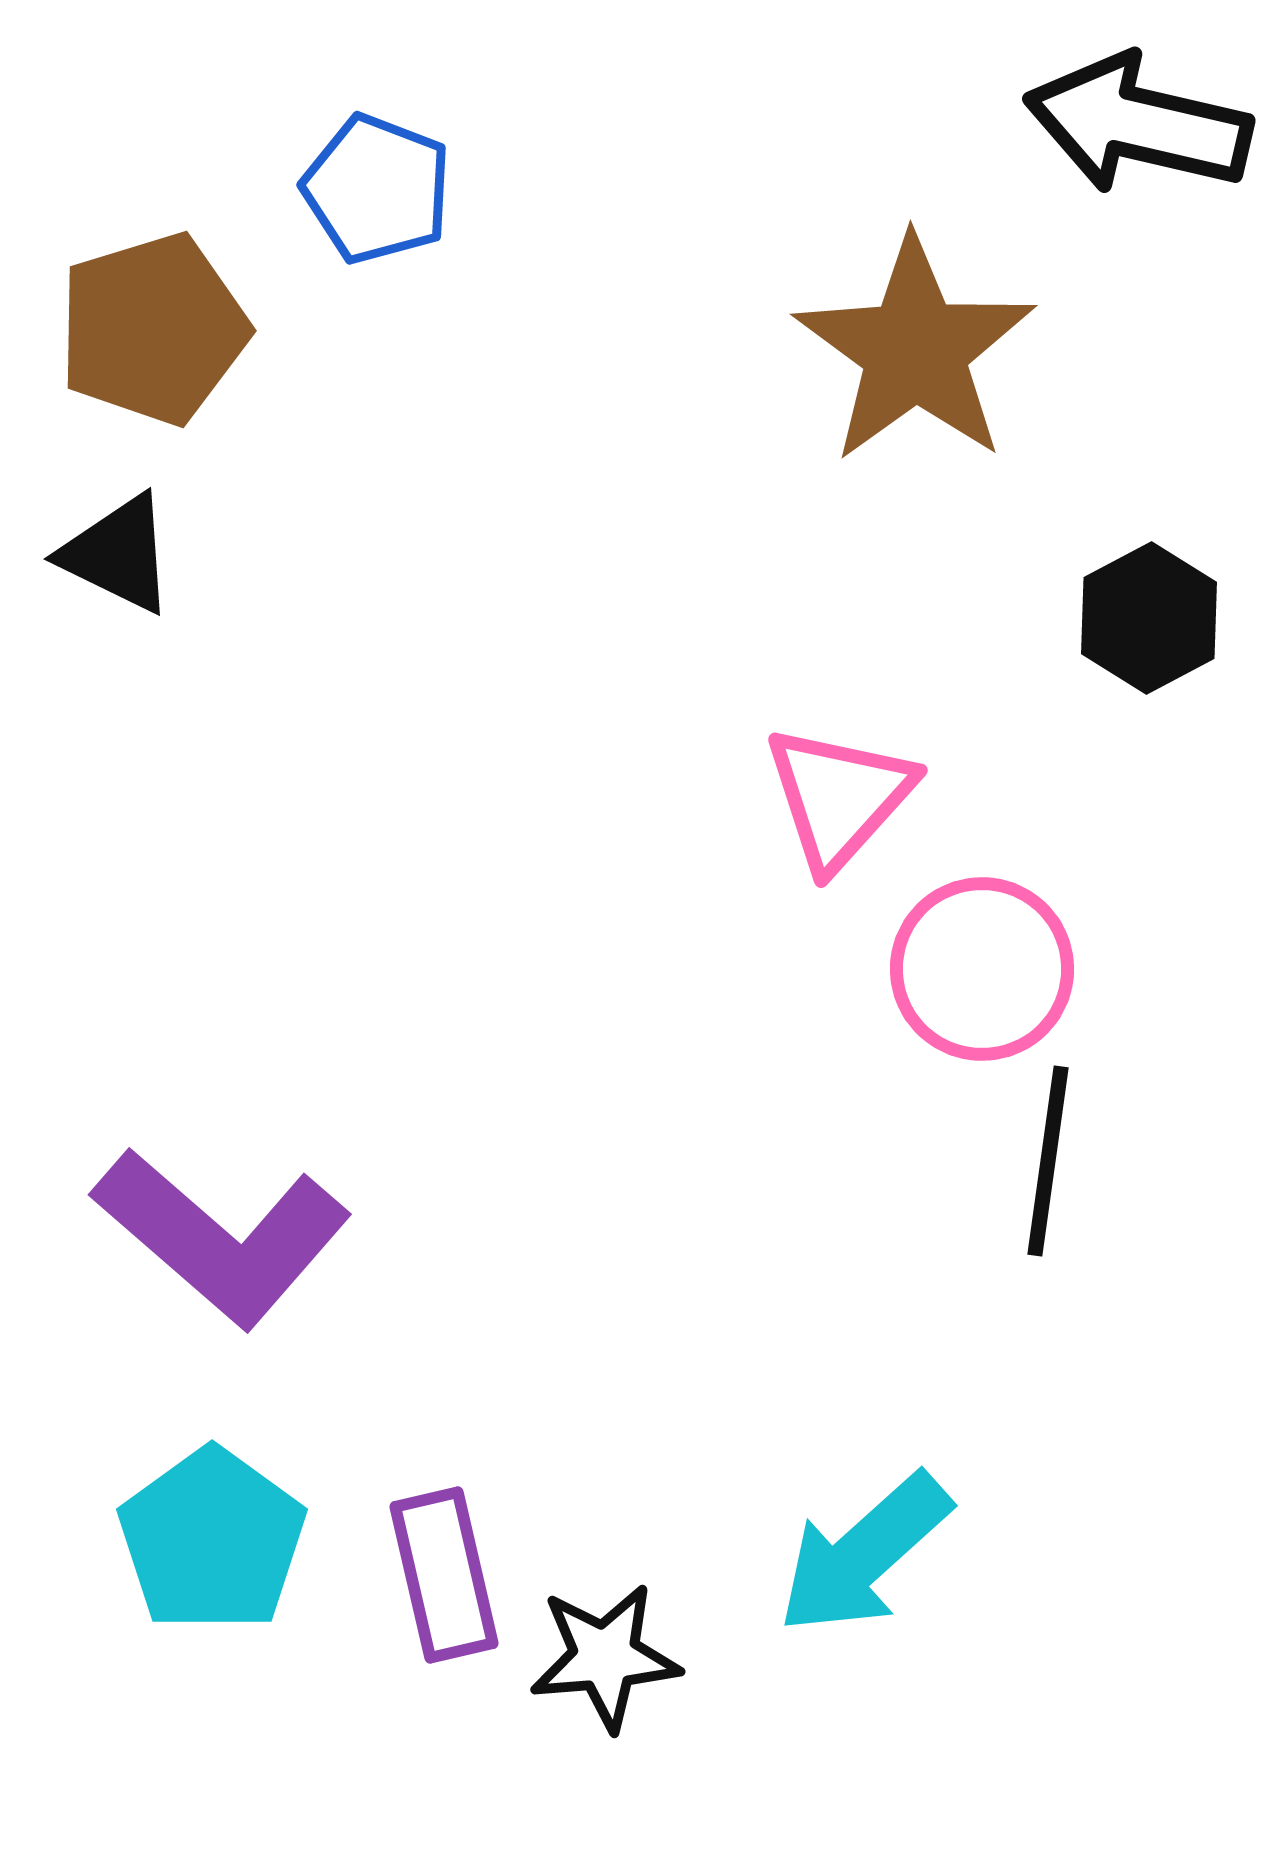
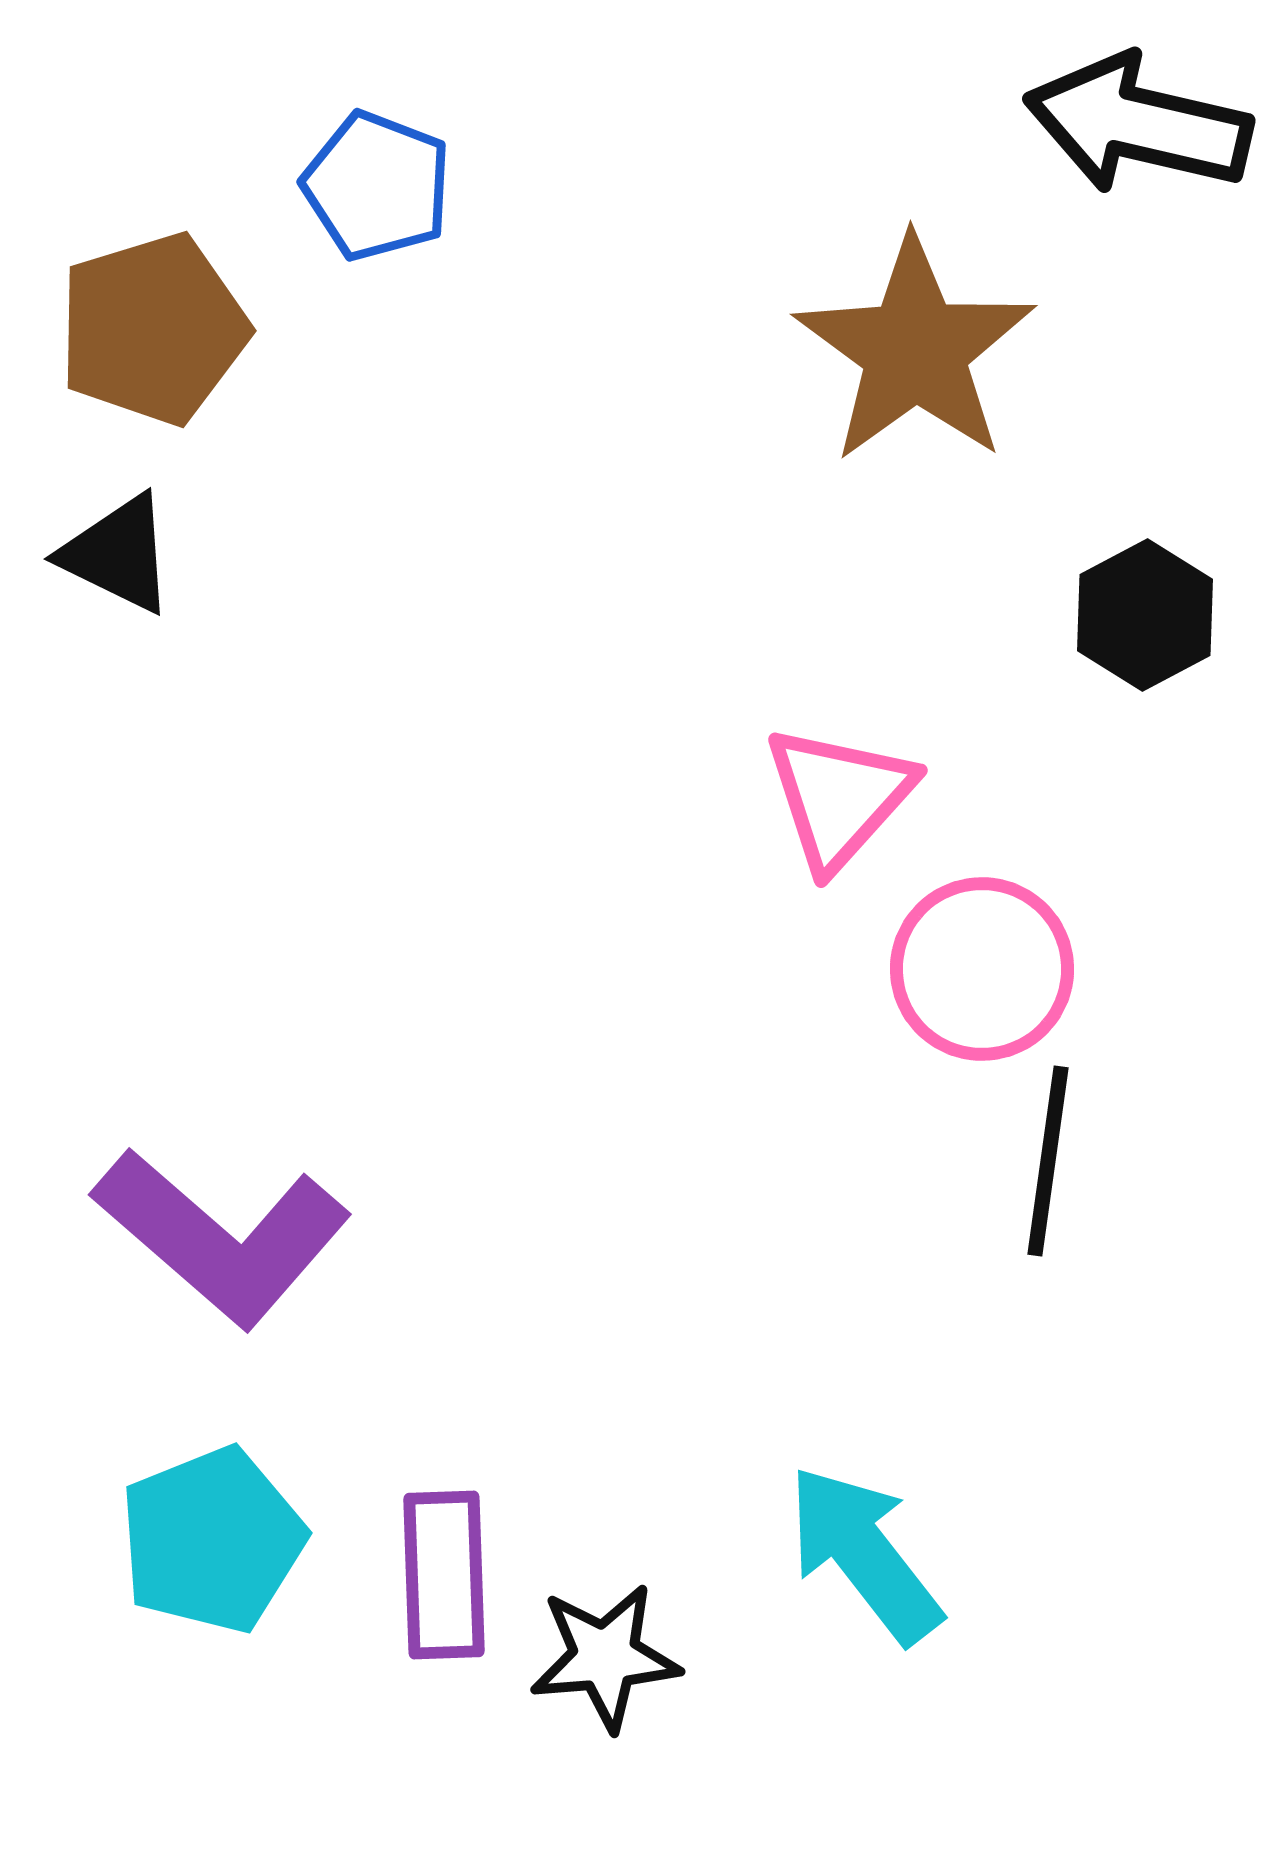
blue pentagon: moved 3 px up
black hexagon: moved 4 px left, 3 px up
cyan pentagon: rotated 14 degrees clockwise
cyan arrow: rotated 94 degrees clockwise
purple rectangle: rotated 11 degrees clockwise
